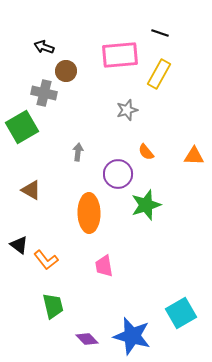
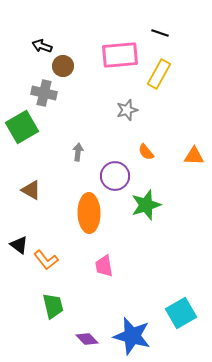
black arrow: moved 2 px left, 1 px up
brown circle: moved 3 px left, 5 px up
purple circle: moved 3 px left, 2 px down
